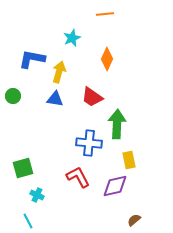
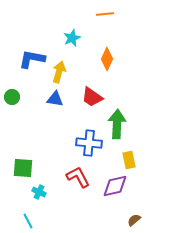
green circle: moved 1 px left, 1 px down
green square: rotated 20 degrees clockwise
cyan cross: moved 2 px right, 3 px up
